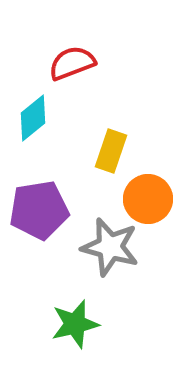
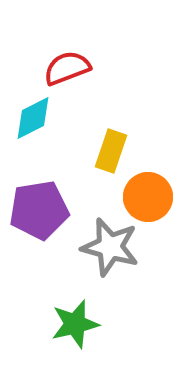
red semicircle: moved 5 px left, 5 px down
cyan diamond: rotated 12 degrees clockwise
orange circle: moved 2 px up
